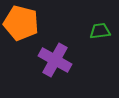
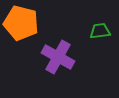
purple cross: moved 3 px right, 3 px up
